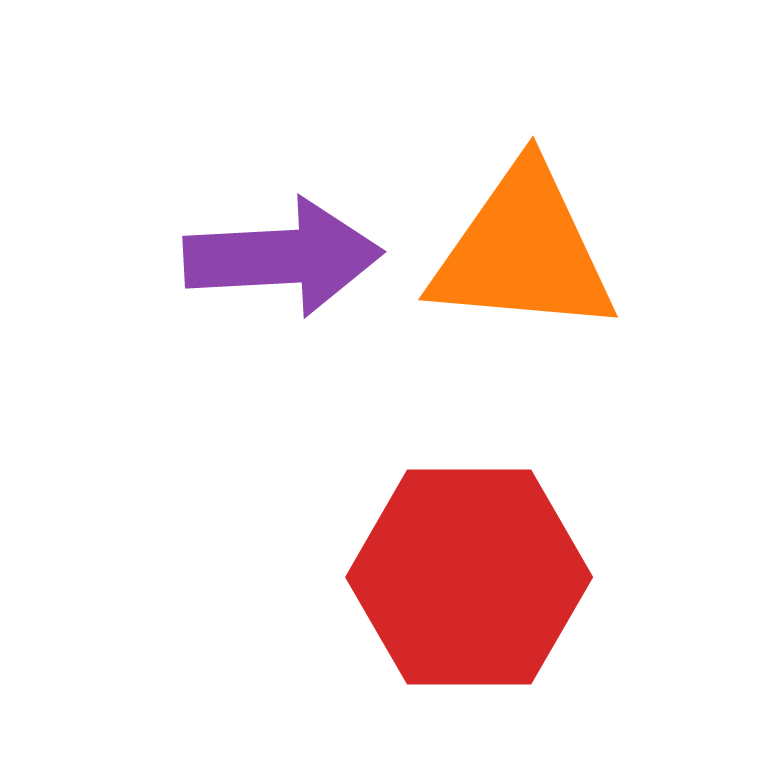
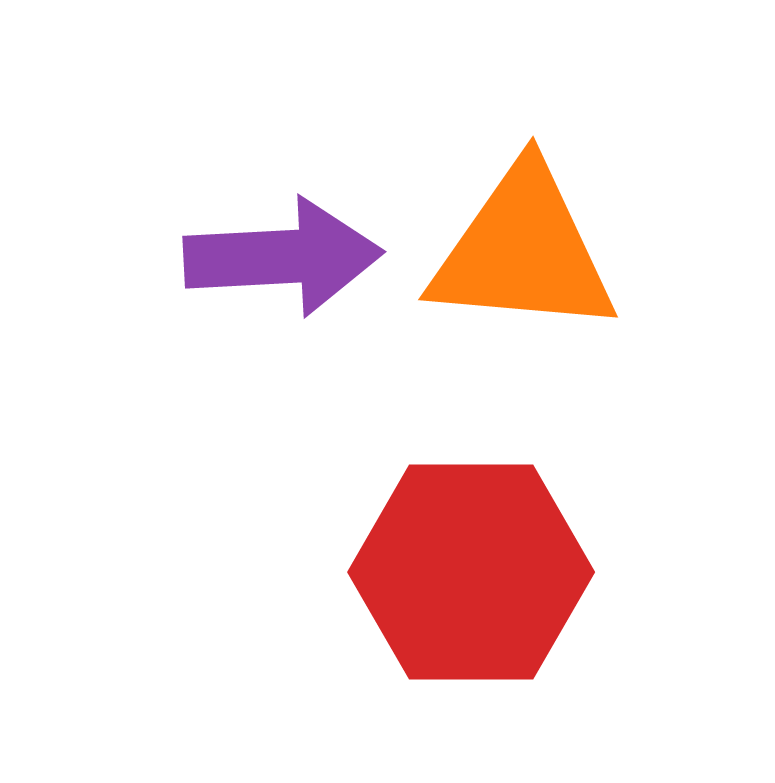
red hexagon: moved 2 px right, 5 px up
